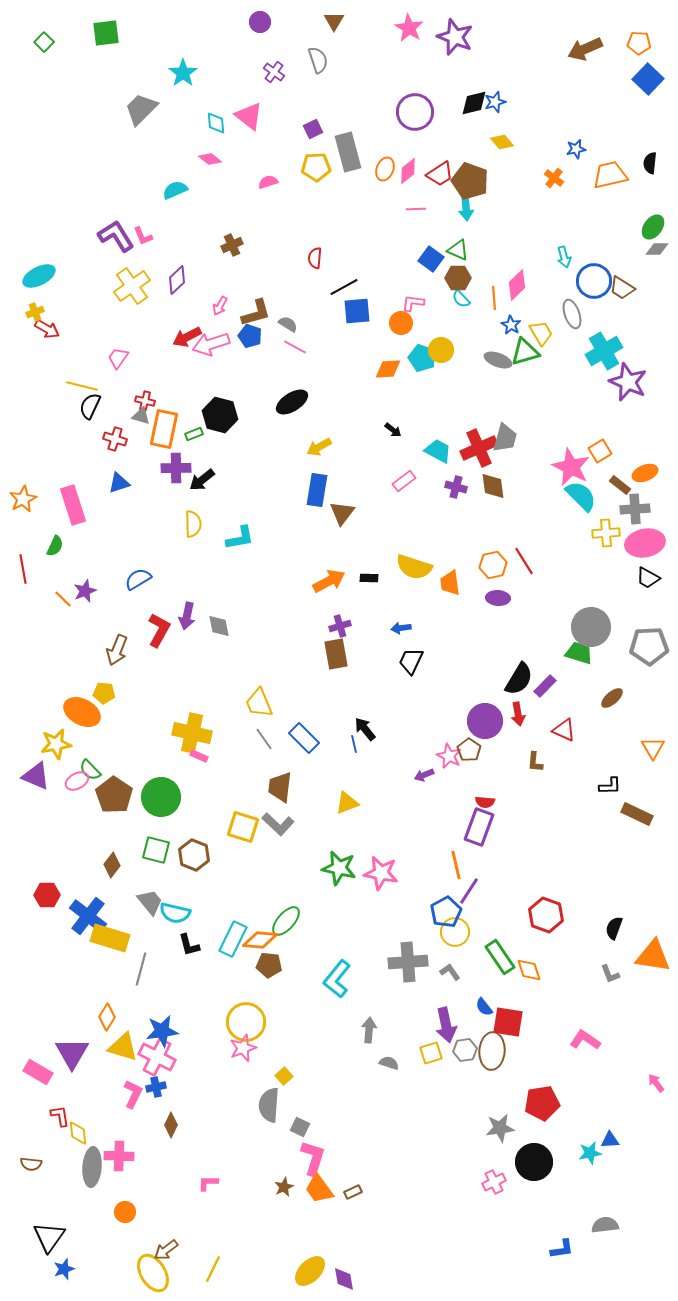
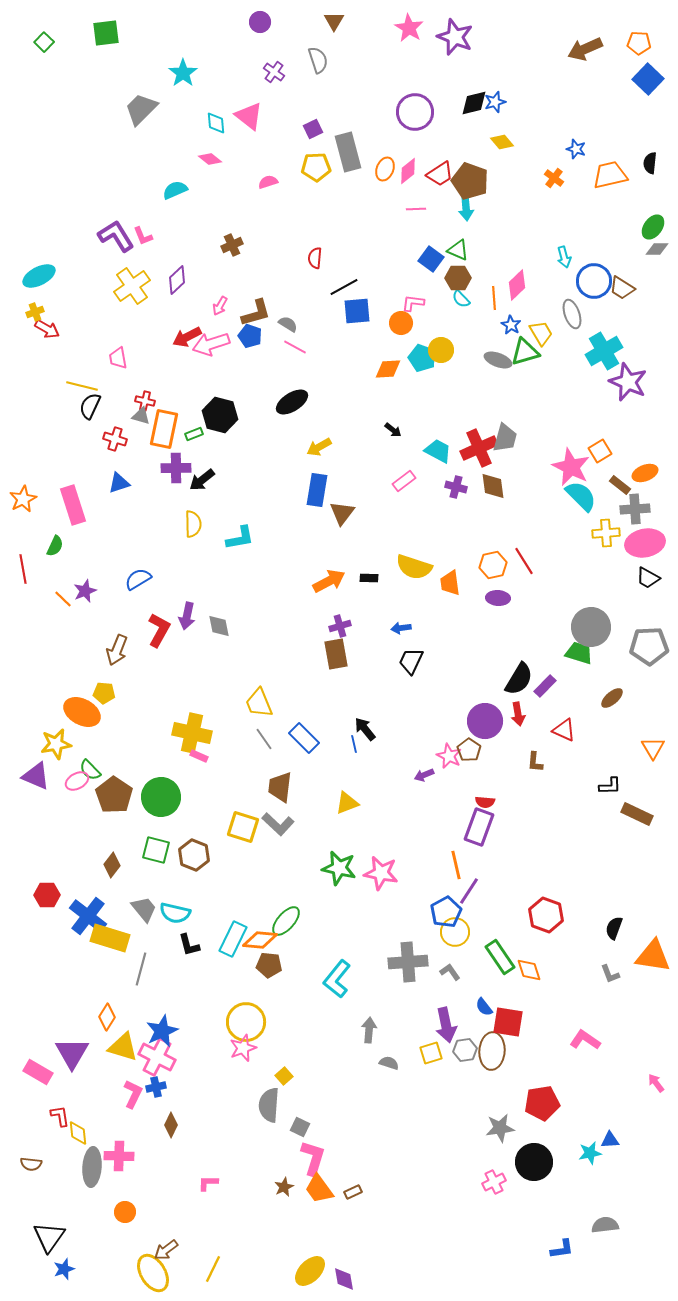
blue star at (576, 149): rotated 30 degrees clockwise
pink trapezoid at (118, 358): rotated 45 degrees counterclockwise
gray trapezoid at (150, 902): moved 6 px left, 7 px down
blue star at (162, 1031): rotated 16 degrees counterclockwise
